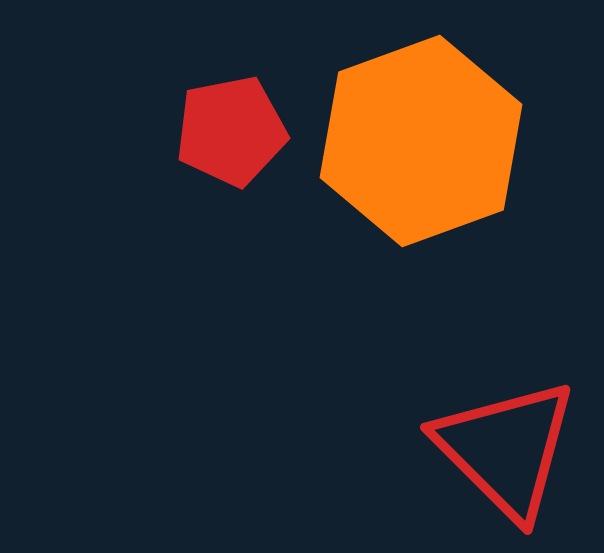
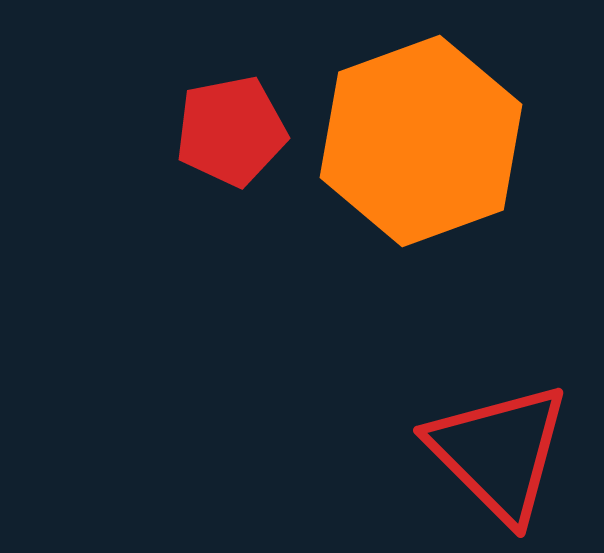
red triangle: moved 7 px left, 3 px down
